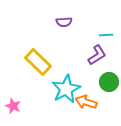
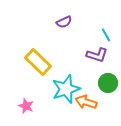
purple semicircle: rotated 21 degrees counterclockwise
cyan line: rotated 64 degrees clockwise
purple L-shape: rotated 50 degrees clockwise
green circle: moved 1 px left, 1 px down
cyan star: rotated 8 degrees clockwise
pink star: moved 13 px right
